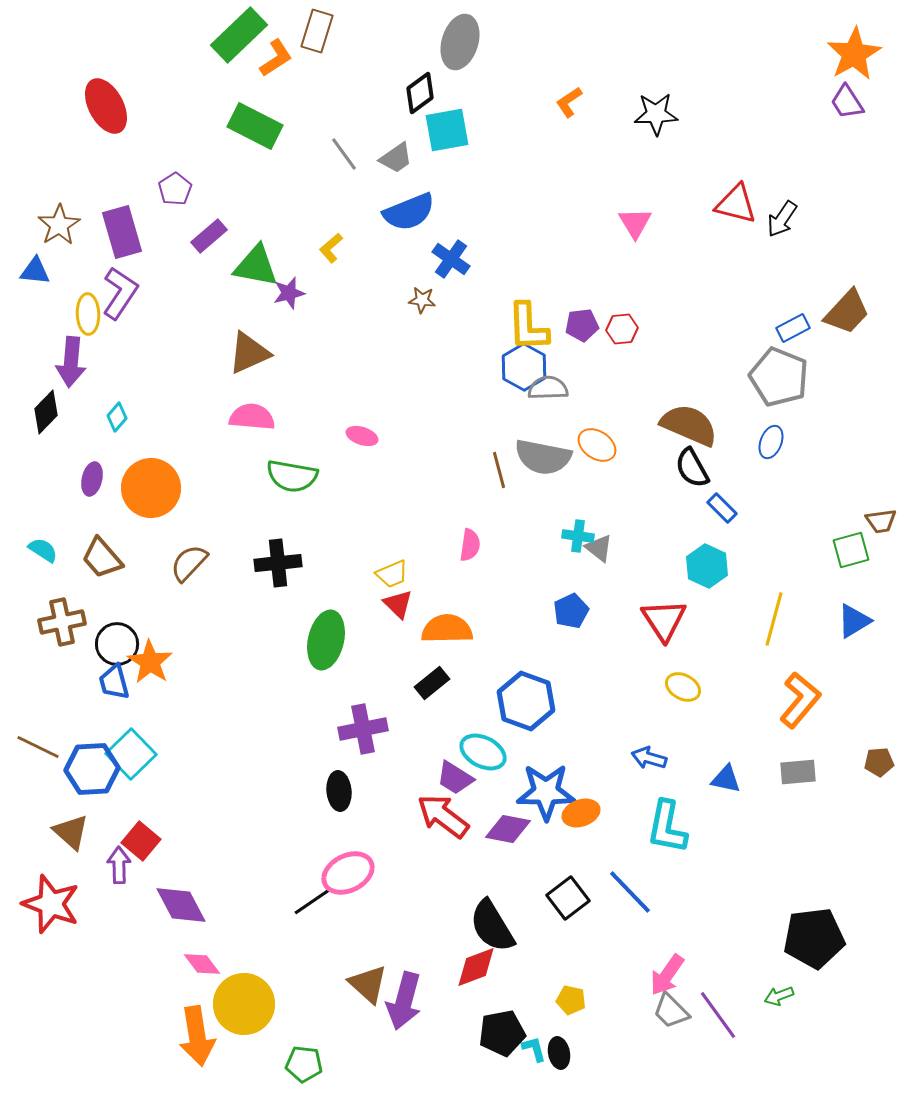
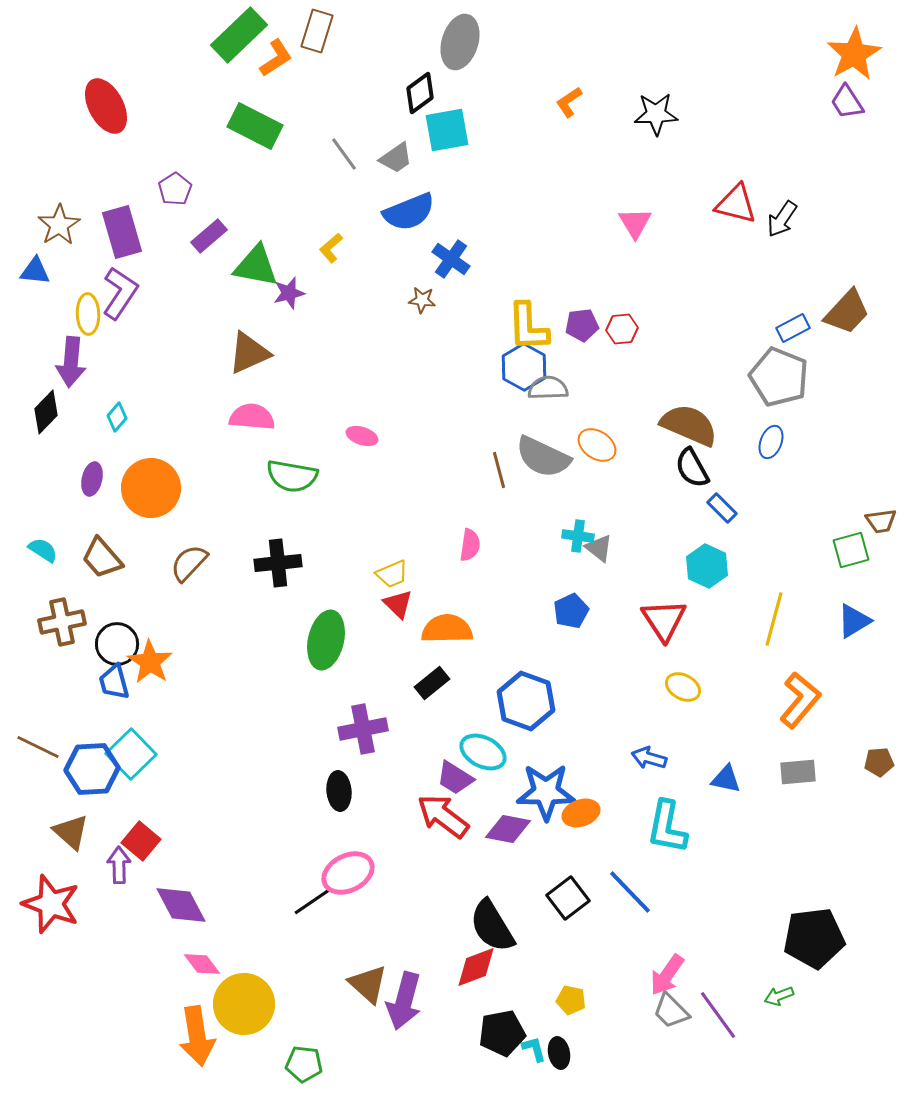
gray semicircle at (543, 457): rotated 14 degrees clockwise
